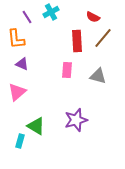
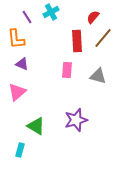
red semicircle: rotated 104 degrees clockwise
cyan rectangle: moved 9 px down
